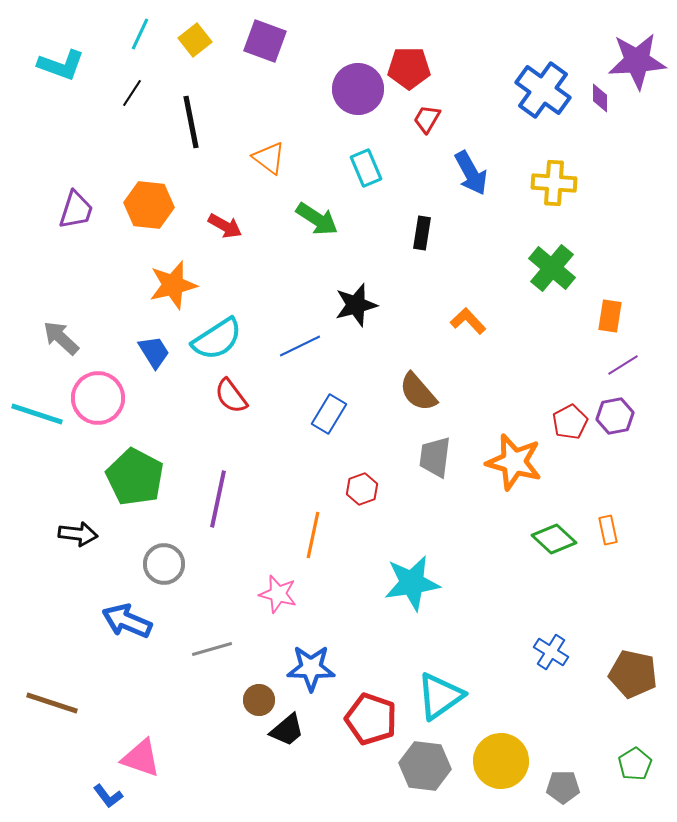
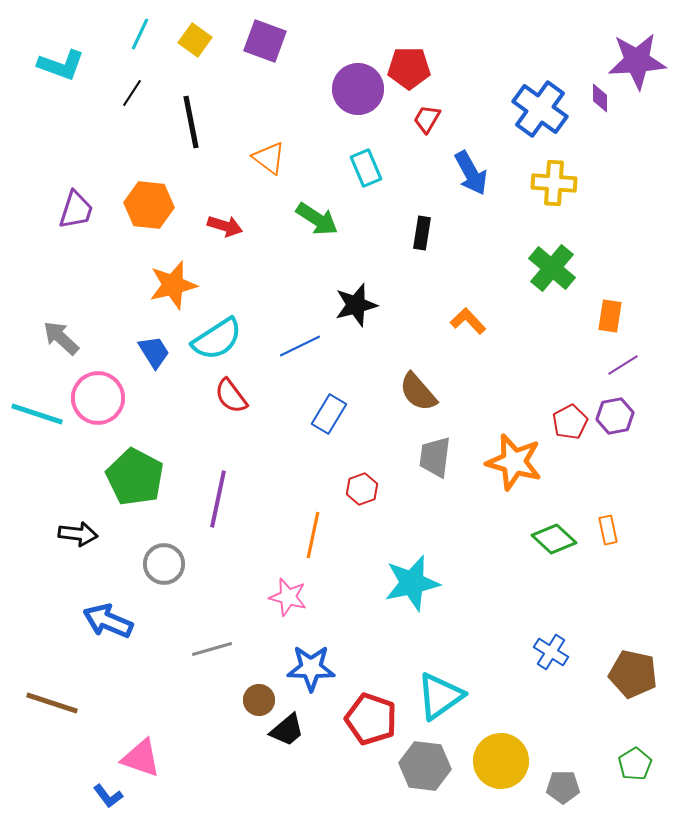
yellow square at (195, 40): rotated 16 degrees counterclockwise
blue cross at (543, 90): moved 3 px left, 19 px down
red arrow at (225, 226): rotated 12 degrees counterclockwise
cyan star at (412, 583): rotated 4 degrees counterclockwise
pink star at (278, 594): moved 10 px right, 3 px down
blue arrow at (127, 621): moved 19 px left
